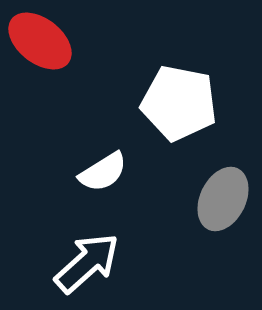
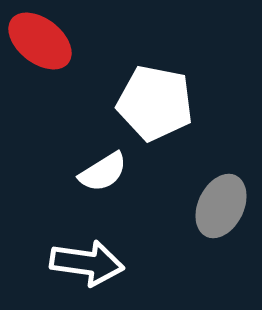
white pentagon: moved 24 px left
gray ellipse: moved 2 px left, 7 px down
white arrow: rotated 50 degrees clockwise
